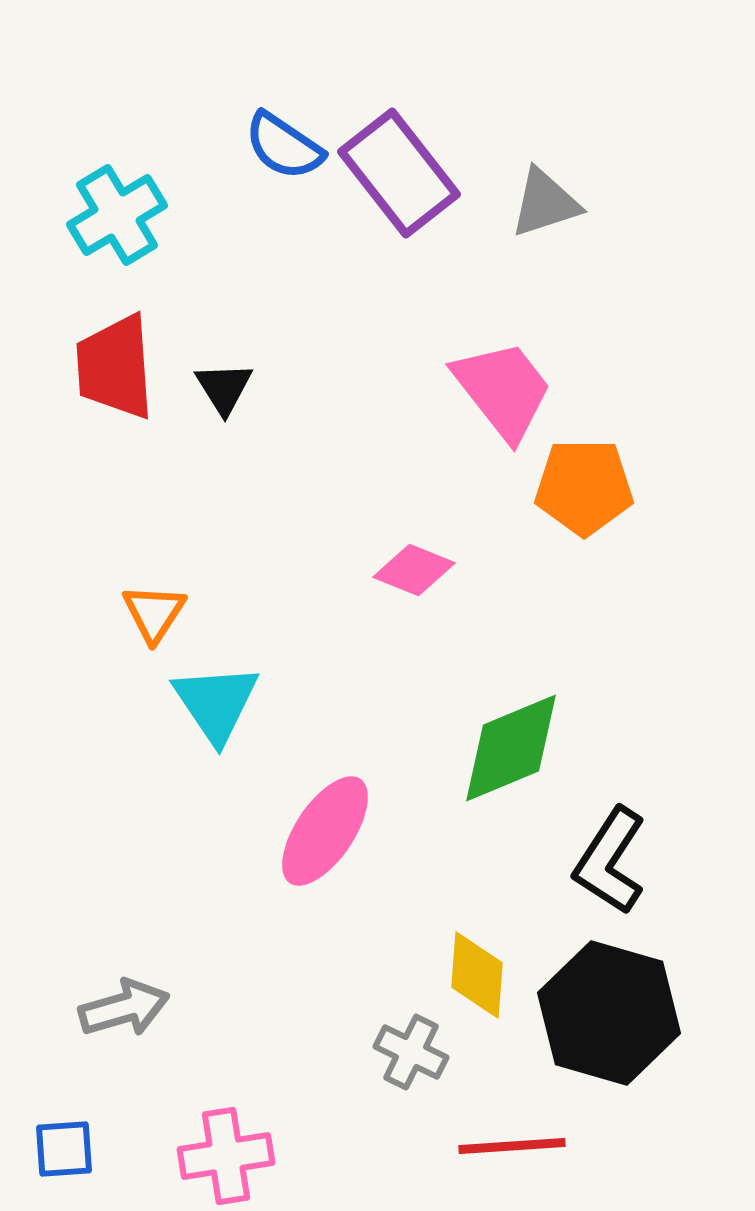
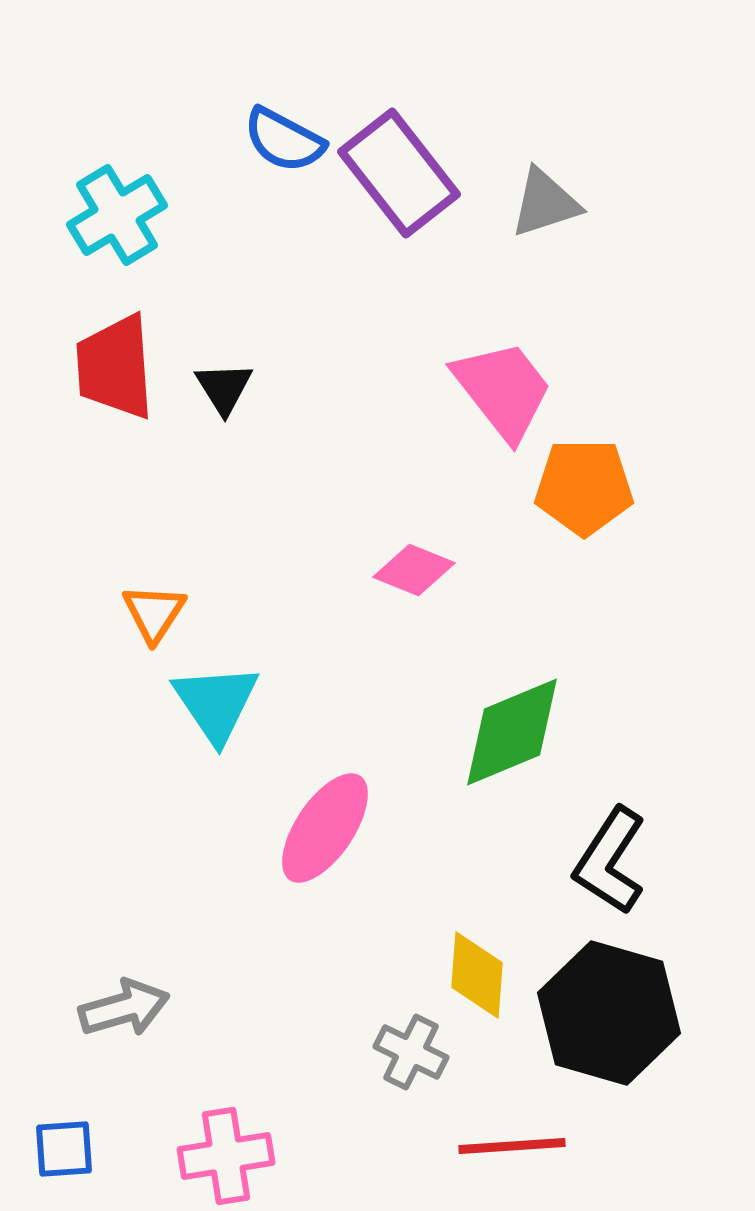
blue semicircle: moved 6 px up; rotated 6 degrees counterclockwise
green diamond: moved 1 px right, 16 px up
pink ellipse: moved 3 px up
